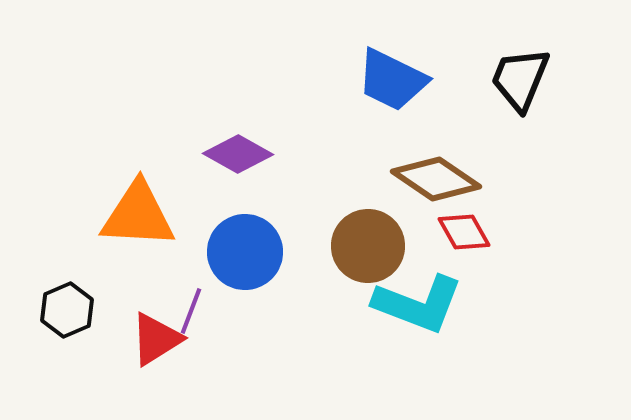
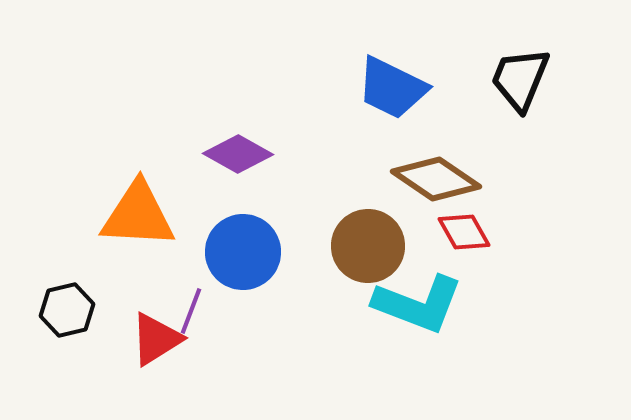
blue trapezoid: moved 8 px down
blue circle: moved 2 px left
black hexagon: rotated 10 degrees clockwise
